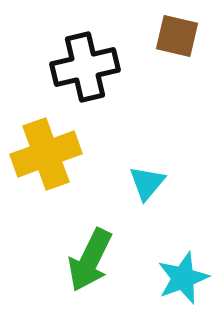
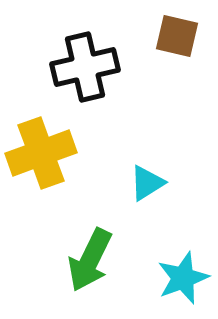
yellow cross: moved 5 px left, 1 px up
cyan triangle: rotated 18 degrees clockwise
